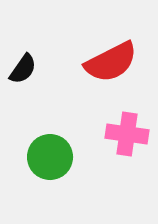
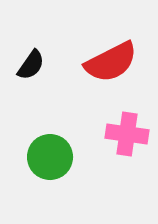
black semicircle: moved 8 px right, 4 px up
